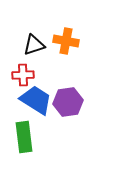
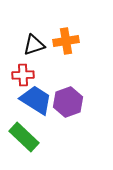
orange cross: rotated 20 degrees counterclockwise
purple hexagon: rotated 12 degrees counterclockwise
green rectangle: rotated 40 degrees counterclockwise
